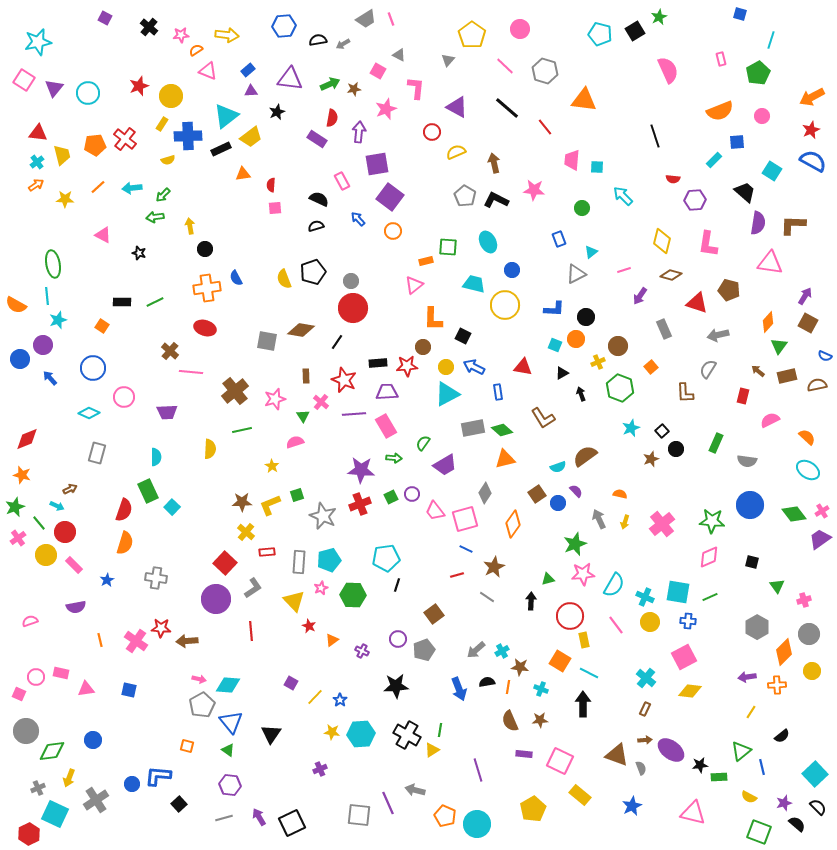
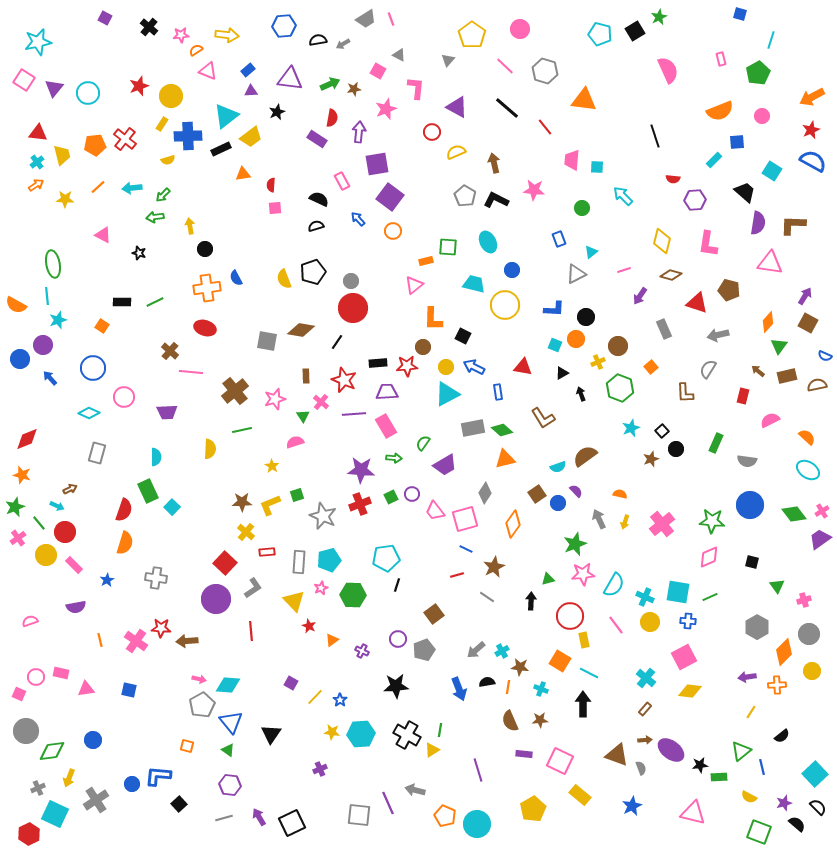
brown rectangle at (645, 709): rotated 16 degrees clockwise
